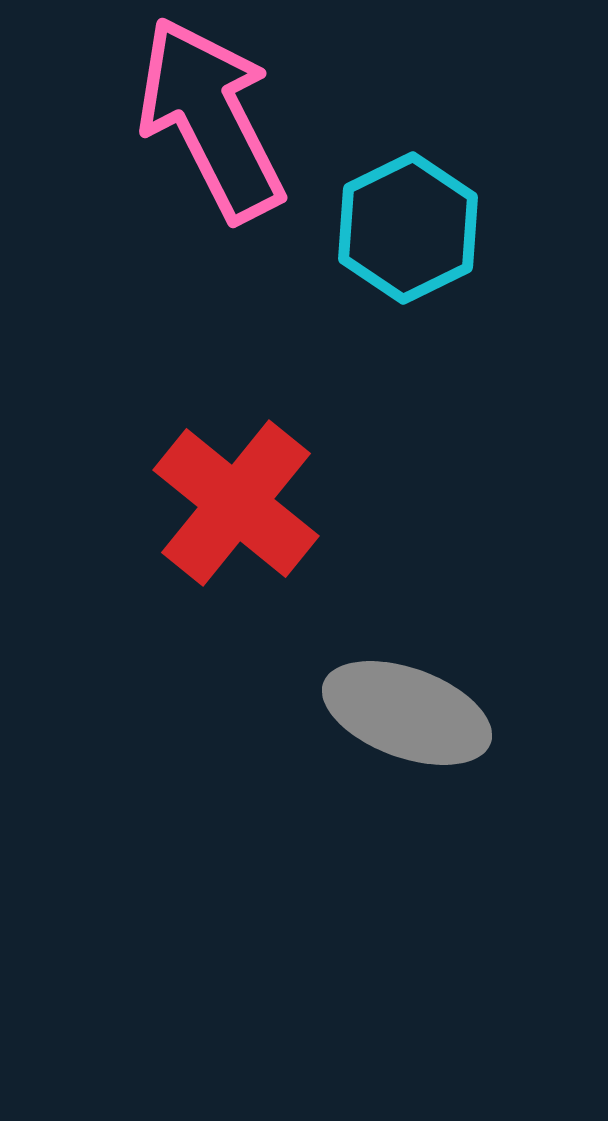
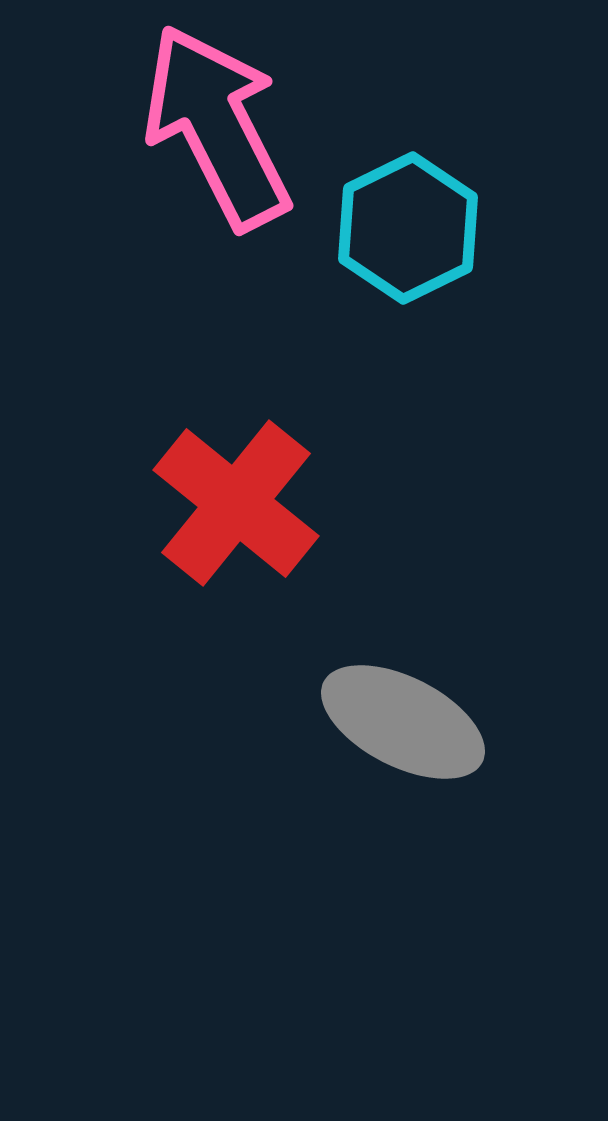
pink arrow: moved 6 px right, 8 px down
gray ellipse: moved 4 px left, 9 px down; rotated 7 degrees clockwise
